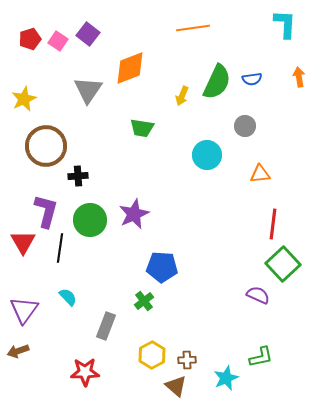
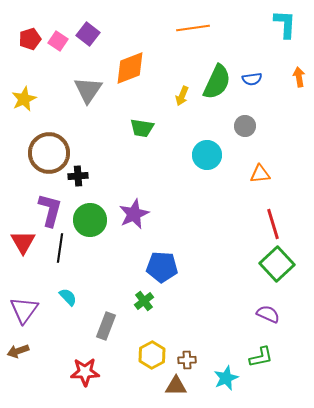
brown circle: moved 3 px right, 7 px down
purple L-shape: moved 4 px right, 1 px up
red line: rotated 24 degrees counterclockwise
green square: moved 6 px left
purple semicircle: moved 10 px right, 19 px down
brown triangle: rotated 40 degrees counterclockwise
